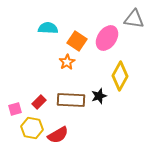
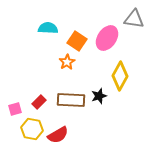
yellow hexagon: moved 1 px down
